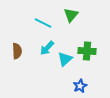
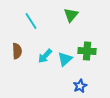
cyan line: moved 12 px left, 2 px up; rotated 30 degrees clockwise
cyan arrow: moved 2 px left, 8 px down
